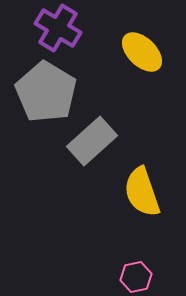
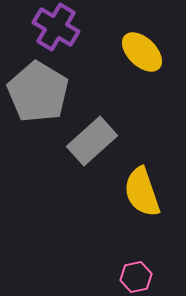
purple cross: moved 2 px left, 1 px up
gray pentagon: moved 8 px left
